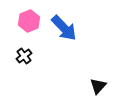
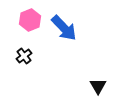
pink hexagon: moved 1 px right, 1 px up
black triangle: rotated 12 degrees counterclockwise
